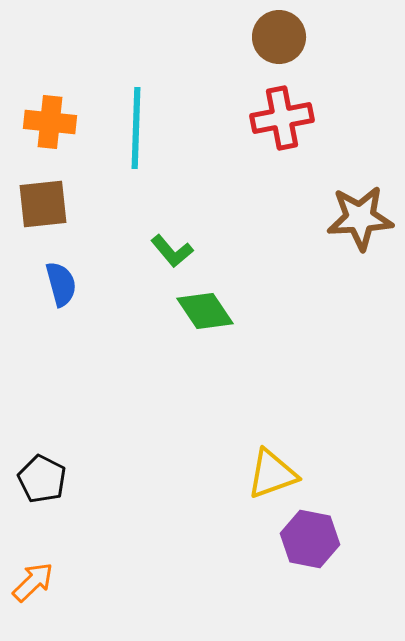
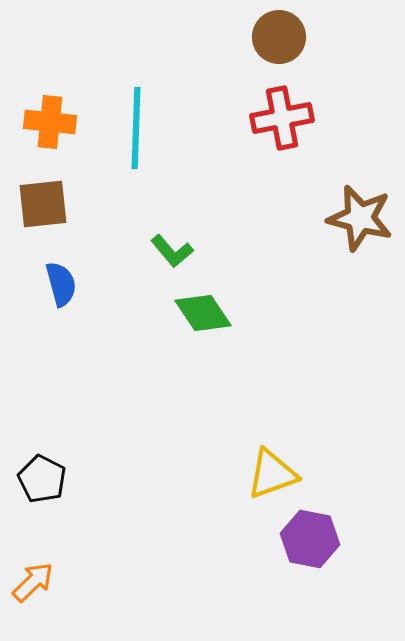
brown star: rotated 18 degrees clockwise
green diamond: moved 2 px left, 2 px down
